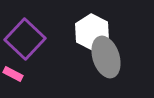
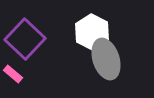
gray ellipse: moved 2 px down
pink rectangle: rotated 12 degrees clockwise
